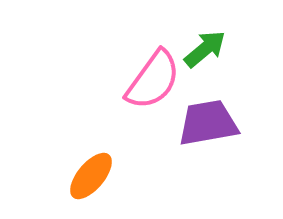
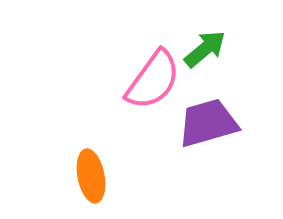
purple trapezoid: rotated 6 degrees counterclockwise
orange ellipse: rotated 51 degrees counterclockwise
